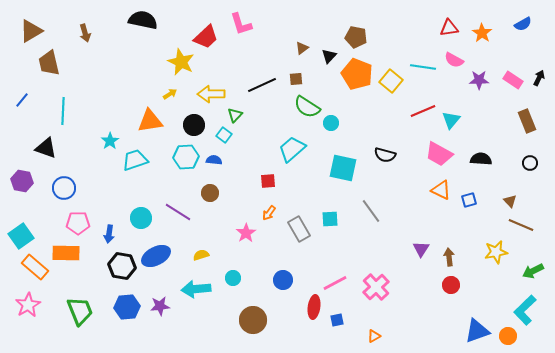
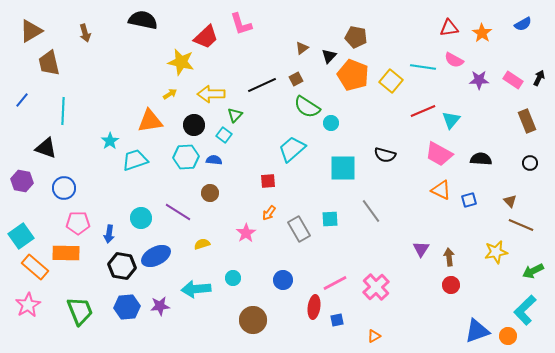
yellow star at (181, 62): rotated 12 degrees counterclockwise
orange pentagon at (357, 74): moved 4 px left, 1 px down
brown square at (296, 79): rotated 24 degrees counterclockwise
cyan square at (343, 168): rotated 12 degrees counterclockwise
yellow semicircle at (201, 255): moved 1 px right, 11 px up
